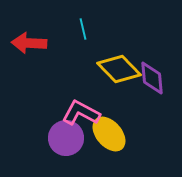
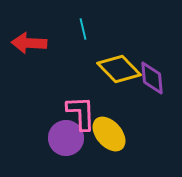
pink L-shape: rotated 60 degrees clockwise
